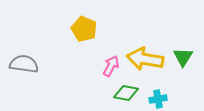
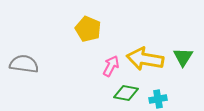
yellow pentagon: moved 4 px right
